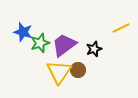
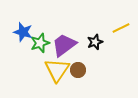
black star: moved 1 px right, 7 px up
yellow triangle: moved 2 px left, 2 px up
